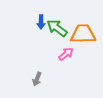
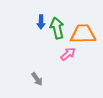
green arrow: rotated 40 degrees clockwise
pink arrow: moved 2 px right
gray arrow: rotated 56 degrees counterclockwise
